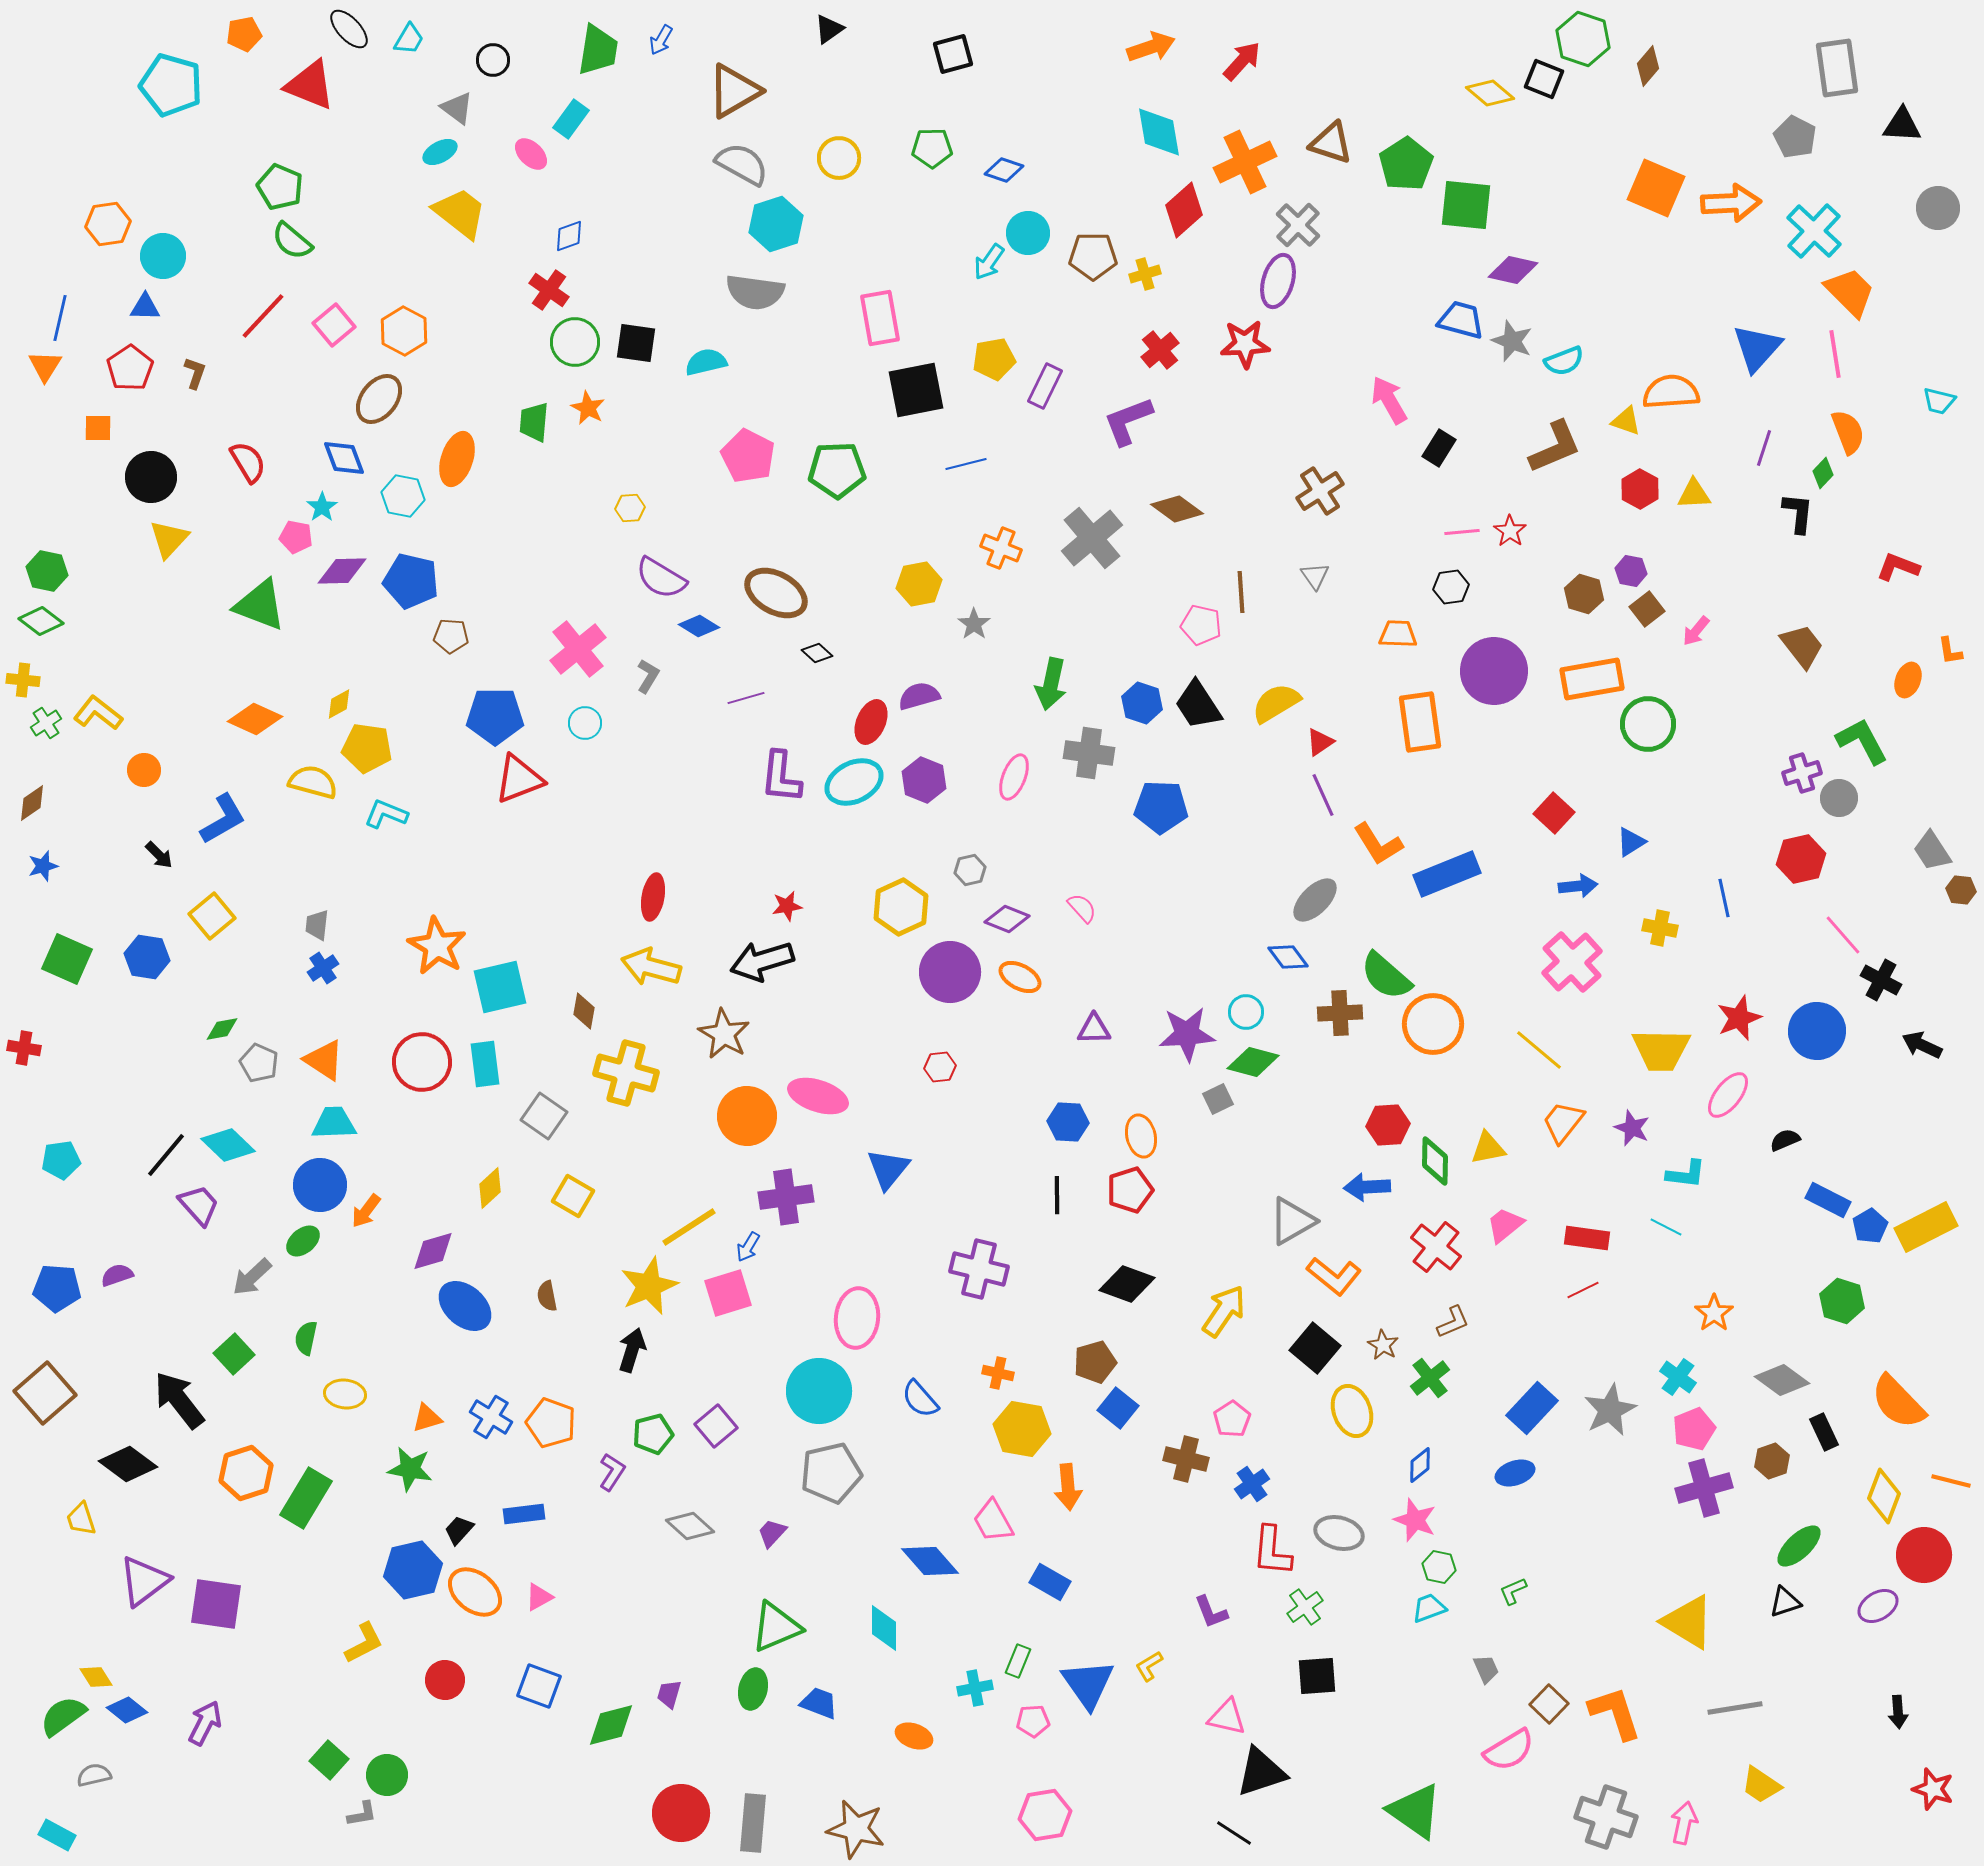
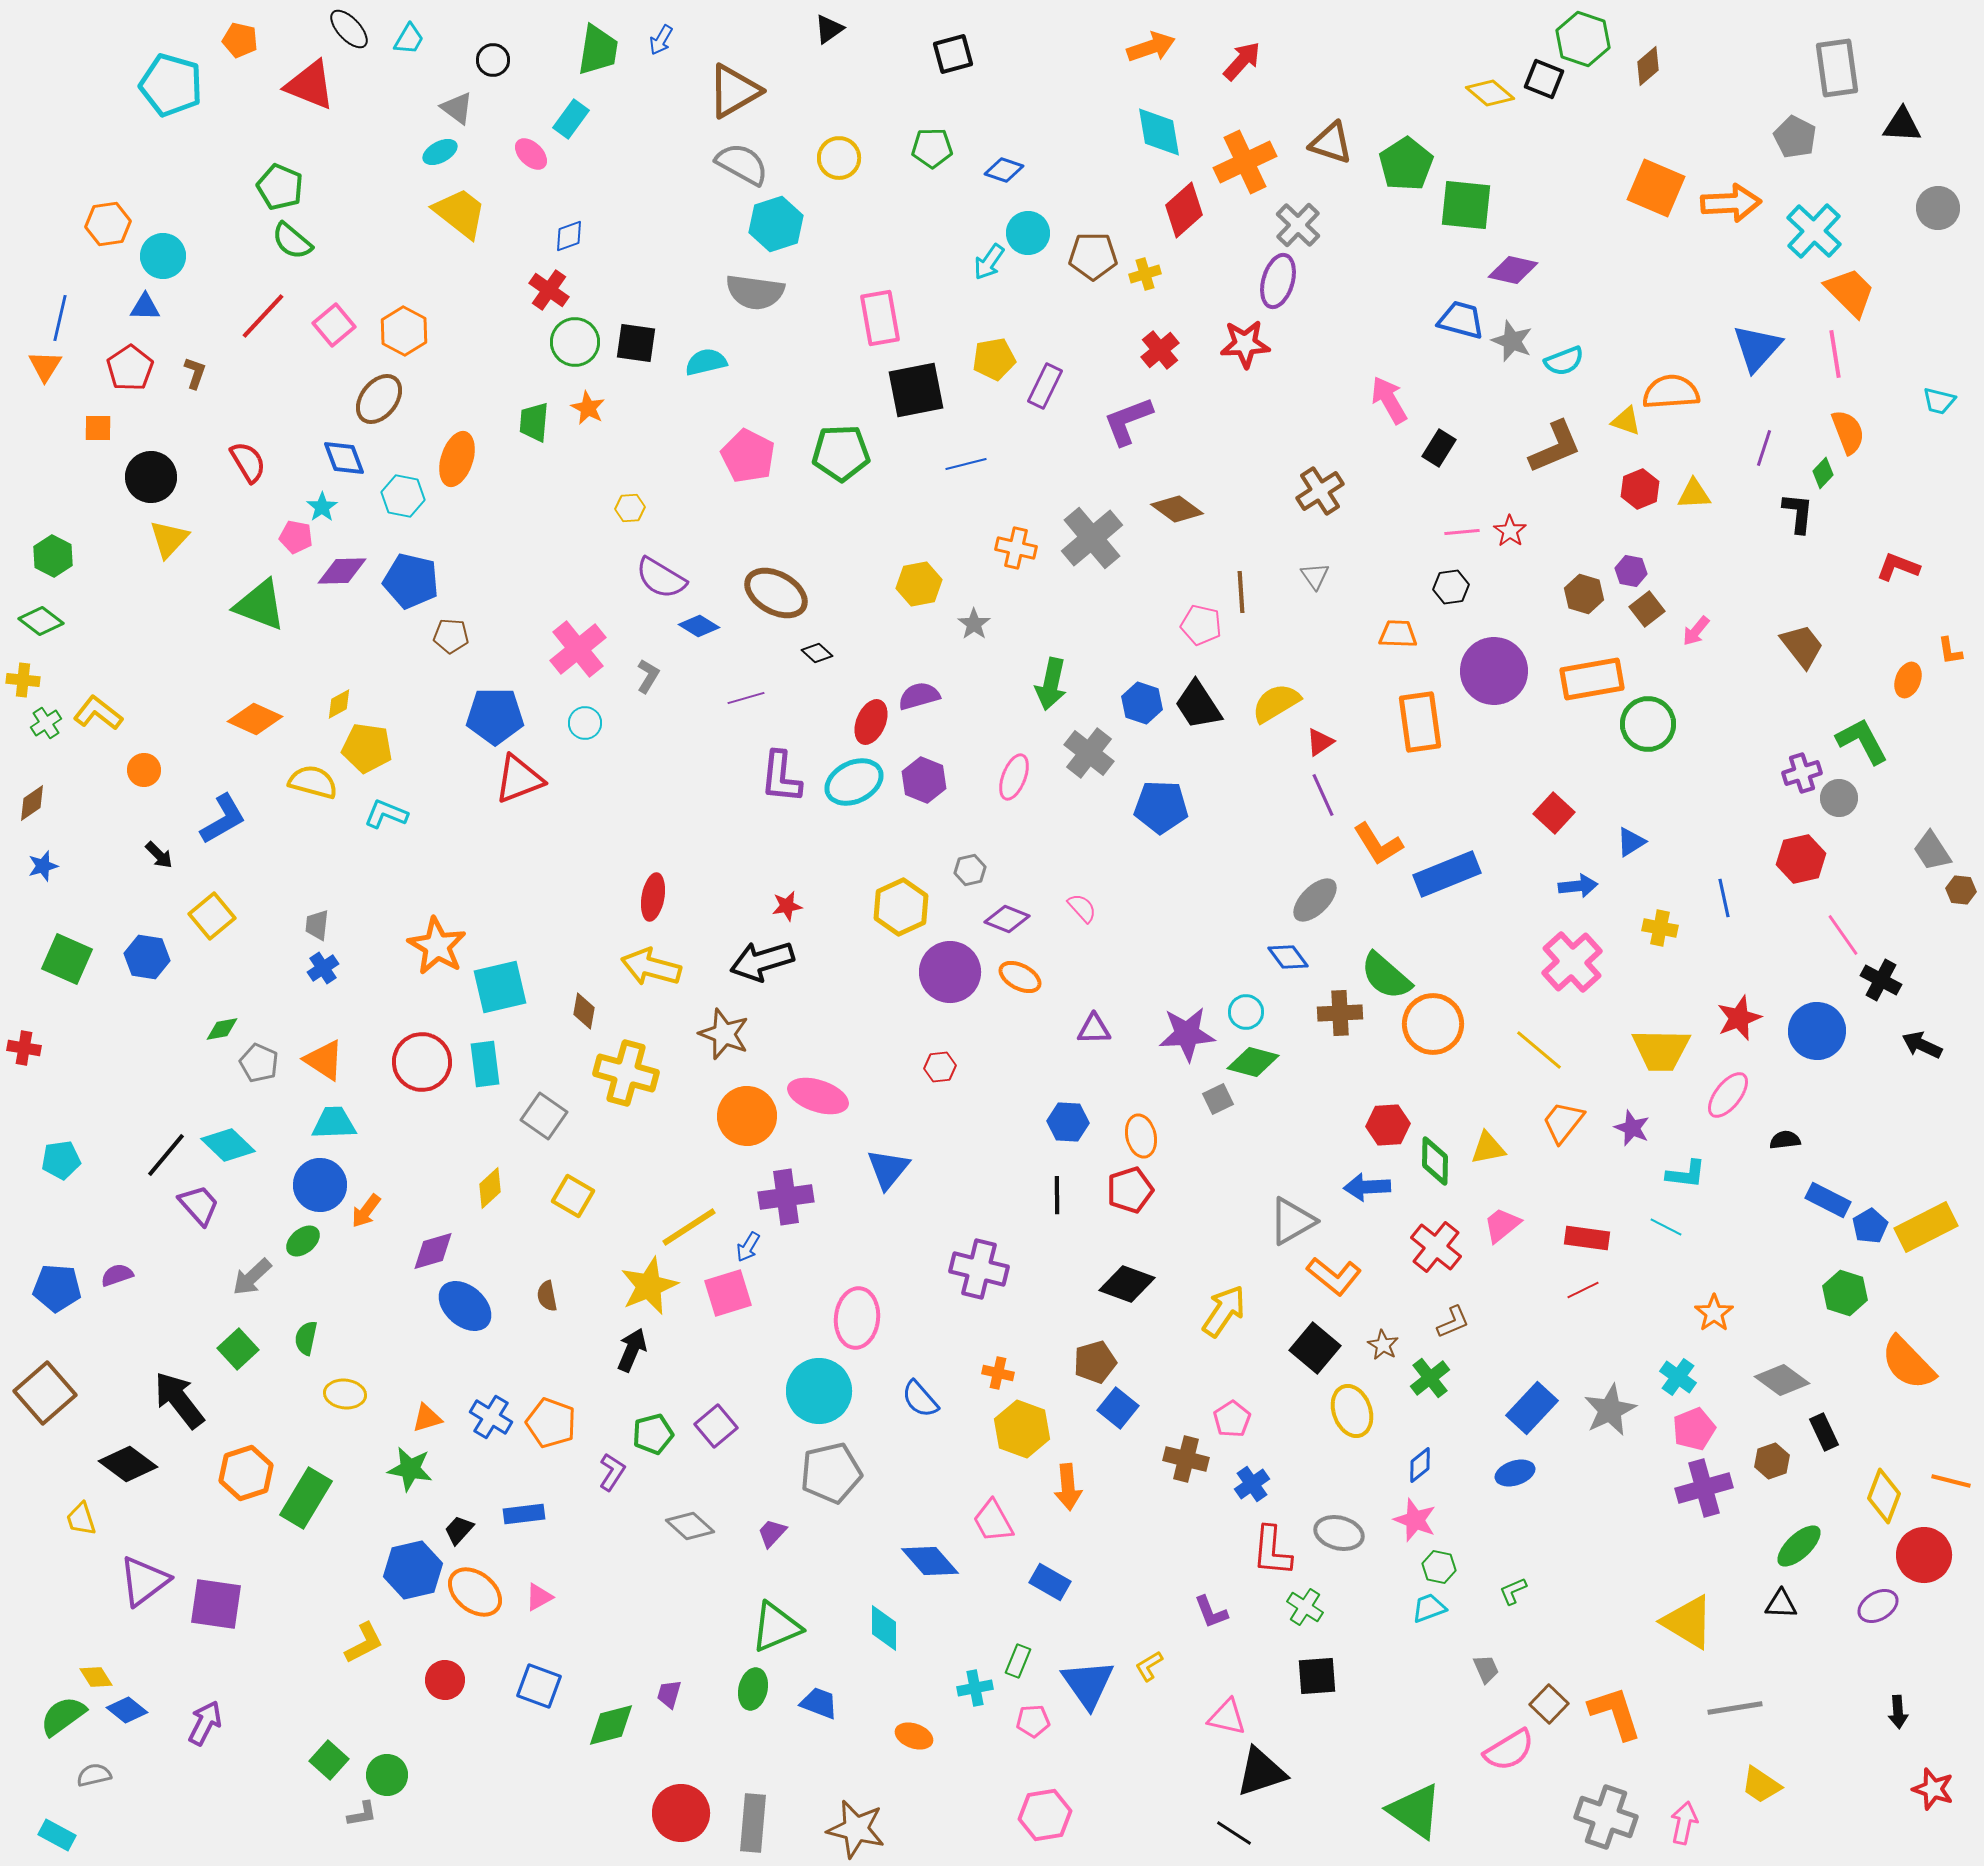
orange pentagon at (244, 34): moved 4 px left, 6 px down; rotated 24 degrees clockwise
brown diamond at (1648, 66): rotated 9 degrees clockwise
green pentagon at (837, 470): moved 4 px right, 17 px up
red hexagon at (1640, 489): rotated 9 degrees clockwise
orange cross at (1001, 548): moved 15 px right; rotated 9 degrees counterclockwise
green hexagon at (47, 571): moved 6 px right, 15 px up; rotated 15 degrees clockwise
gray cross at (1089, 753): rotated 30 degrees clockwise
pink line at (1843, 935): rotated 6 degrees clockwise
brown star at (724, 1034): rotated 9 degrees counterclockwise
black semicircle at (1785, 1140): rotated 16 degrees clockwise
pink trapezoid at (1505, 1225): moved 3 px left
green hexagon at (1842, 1301): moved 3 px right, 8 px up
black arrow at (632, 1350): rotated 6 degrees clockwise
green square at (234, 1354): moved 4 px right, 5 px up
orange semicircle at (1898, 1402): moved 10 px right, 39 px up
yellow hexagon at (1022, 1429): rotated 10 degrees clockwise
black triangle at (1785, 1602): moved 4 px left, 2 px down; rotated 20 degrees clockwise
green cross at (1305, 1607): rotated 21 degrees counterclockwise
